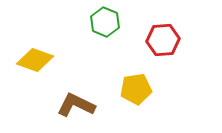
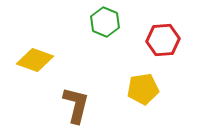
yellow pentagon: moved 7 px right
brown L-shape: rotated 78 degrees clockwise
